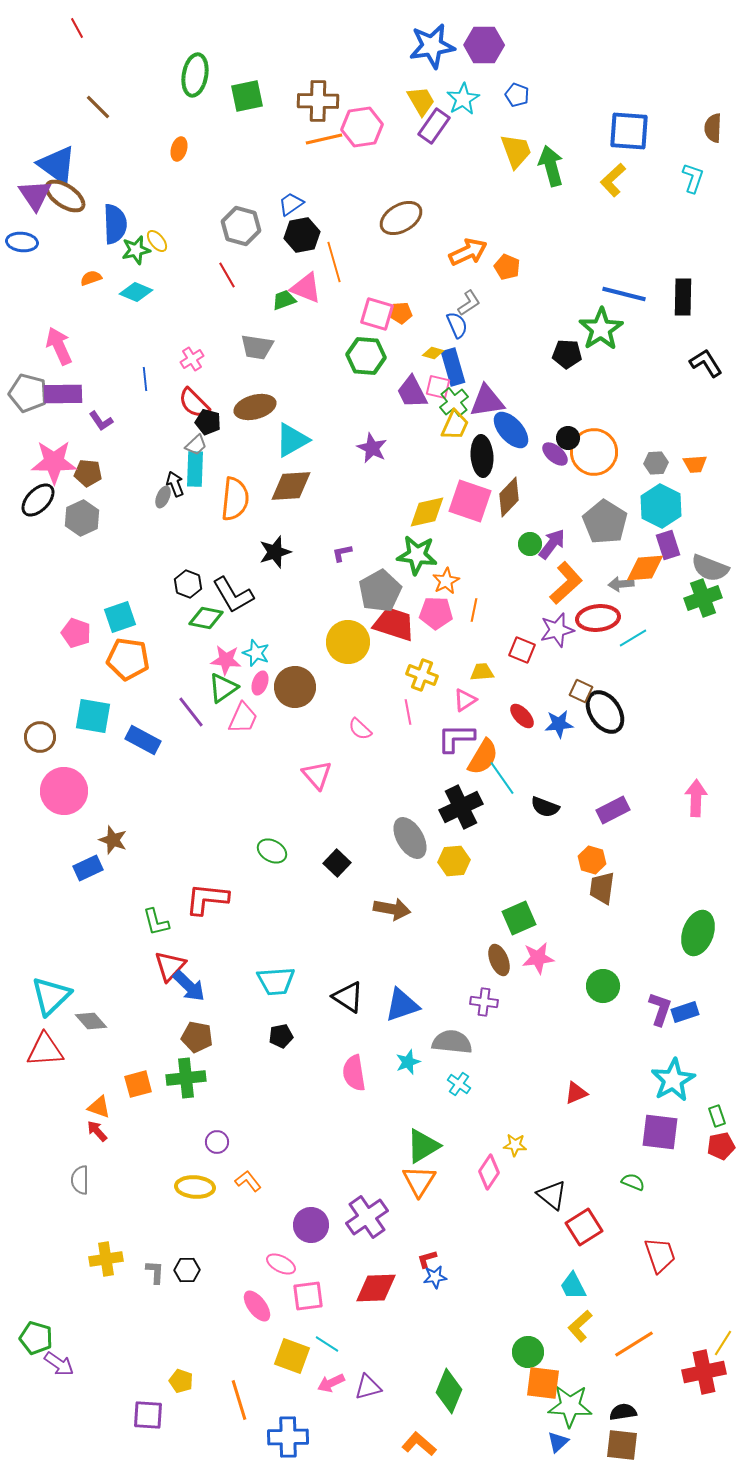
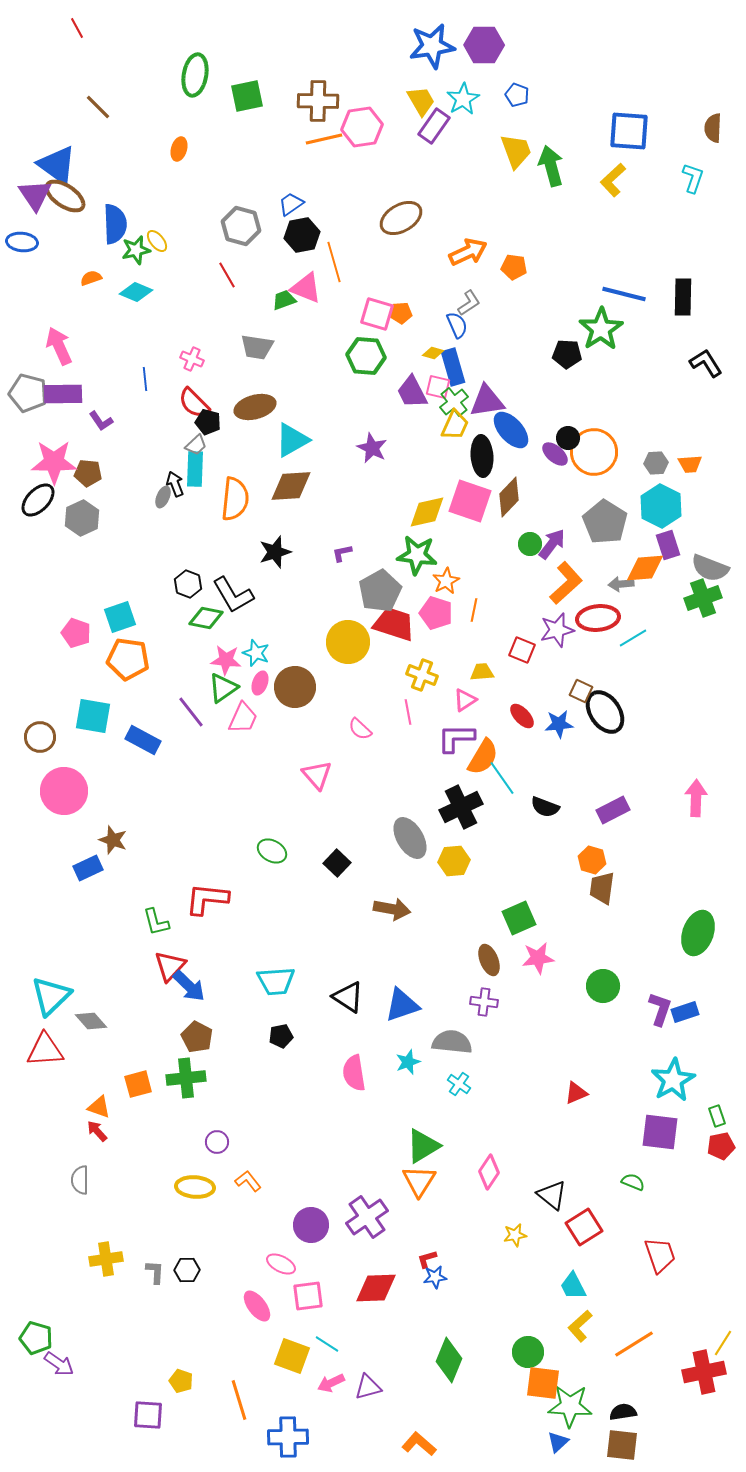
orange pentagon at (507, 267): moved 7 px right; rotated 15 degrees counterclockwise
pink cross at (192, 359): rotated 35 degrees counterclockwise
orange trapezoid at (695, 464): moved 5 px left
pink pentagon at (436, 613): rotated 16 degrees clockwise
brown ellipse at (499, 960): moved 10 px left
brown pentagon at (197, 1037): rotated 16 degrees clockwise
yellow star at (515, 1145): moved 90 px down; rotated 15 degrees counterclockwise
green diamond at (449, 1391): moved 31 px up
